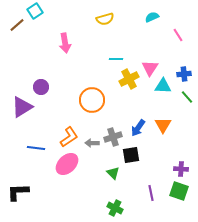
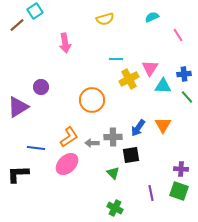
purple triangle: moved 4 px left
gray cross: rotated 18 degrees clockwise
black L-shape: moved 18 px up
